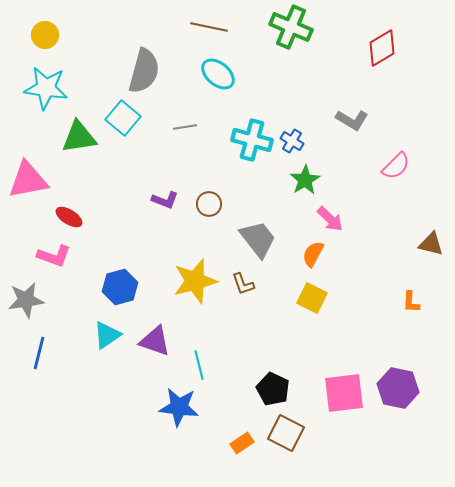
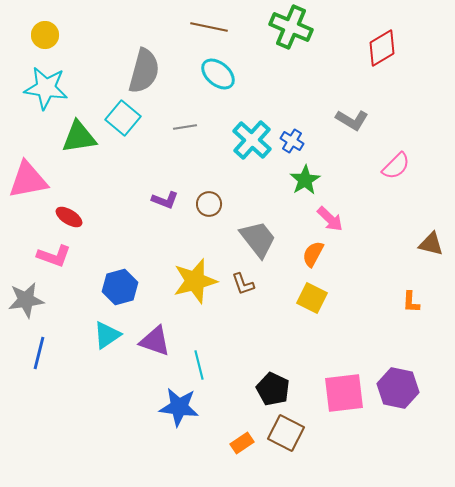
cyan cross: rotated 27 degrees clockwise
